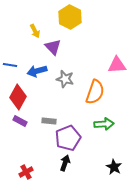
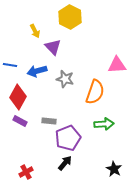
black arrow: rotated 21 degrees clockwise
black star: moved 2 px down
